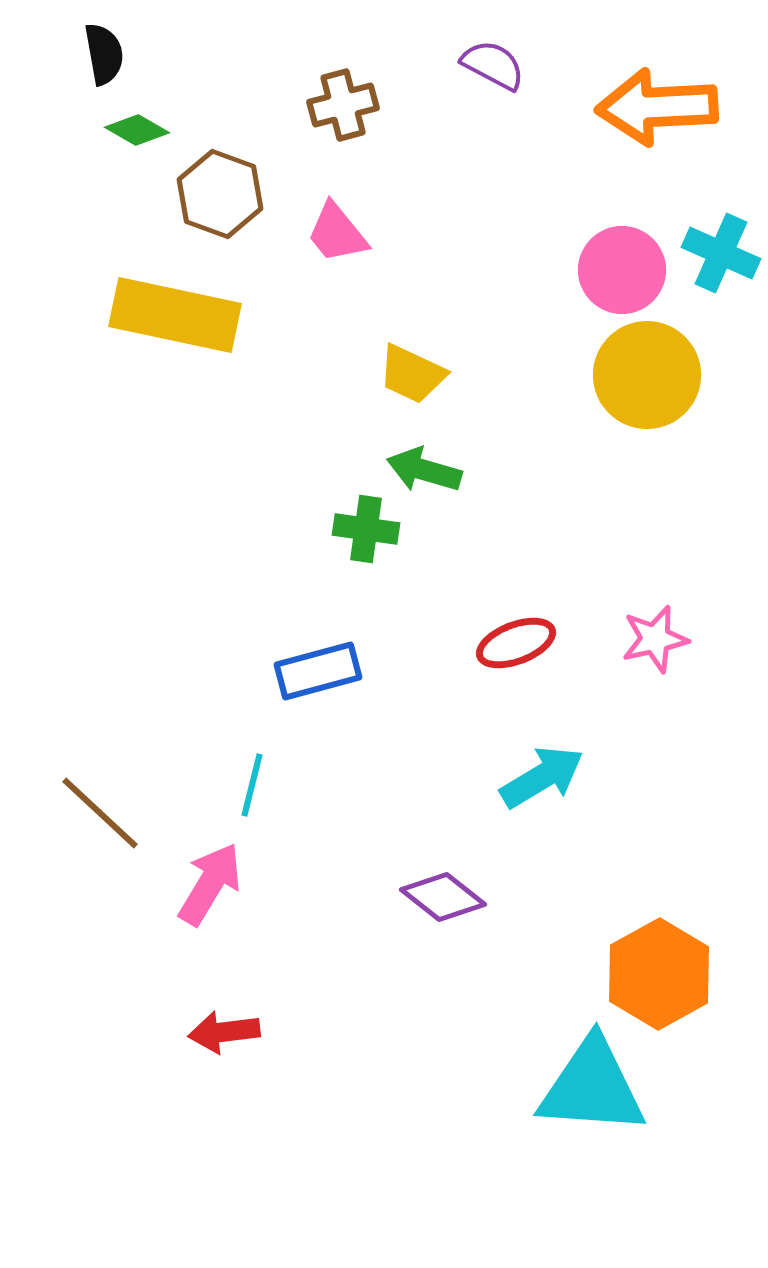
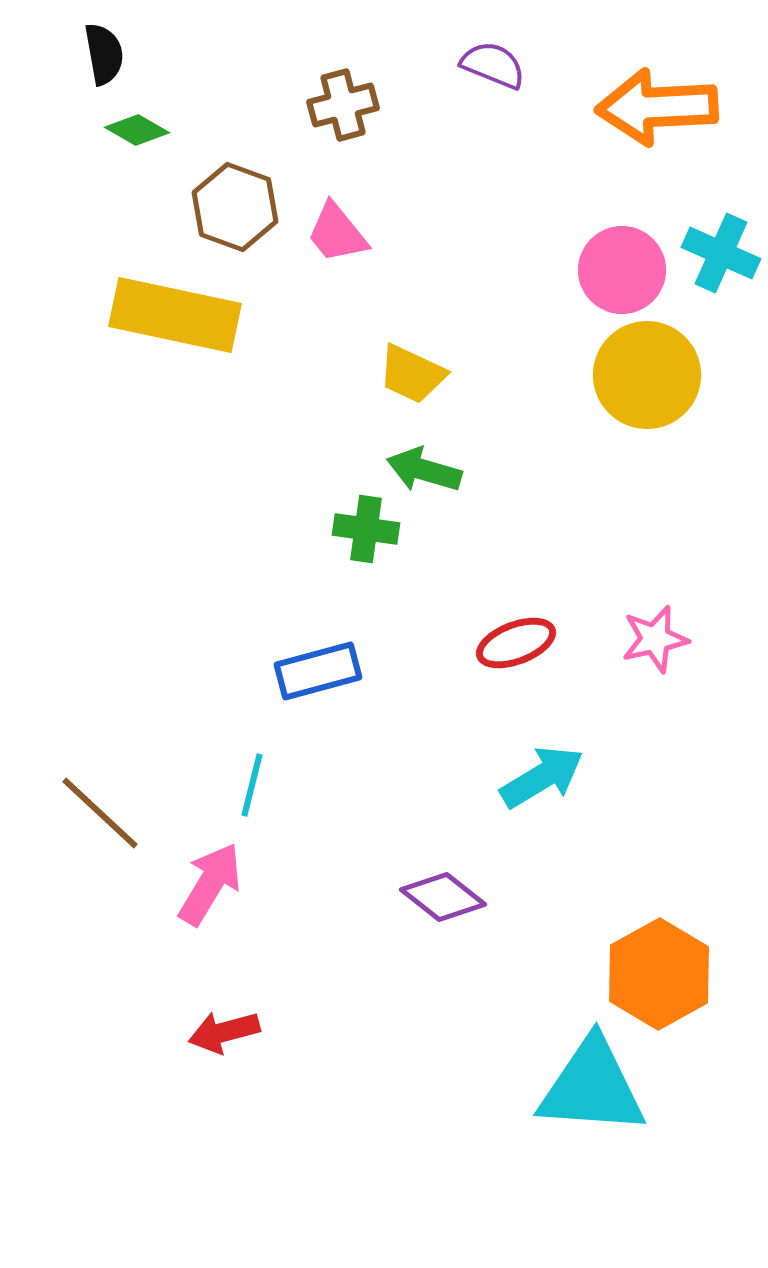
purple semicircle: rotated 6 degrees counterclockwise
brown hexagon: moved 15 px right, 13 px down
red arrow: rotated 8 degrees counterclockwise
